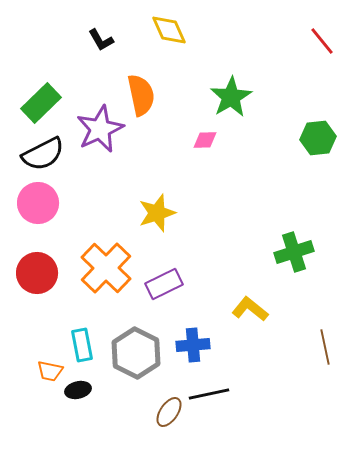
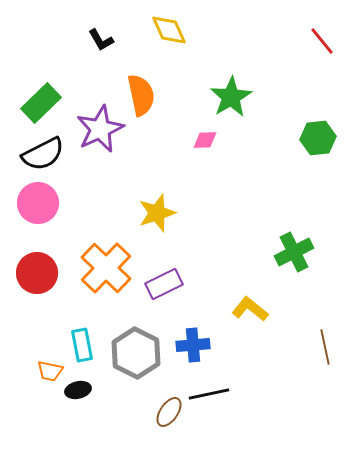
green cross: rotated 9 degrees counterclockwise
